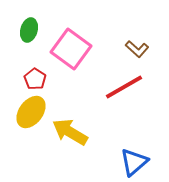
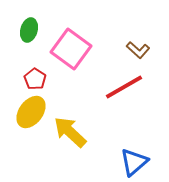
brown L-shape: moved 1 px right, 1 px down
yellow arrow: rotated 12 degrees clockwise
